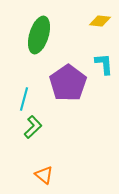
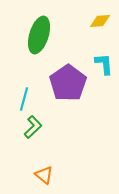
yellow diamond: rotated 10 degrees counterclockwise
